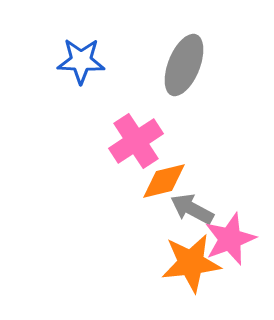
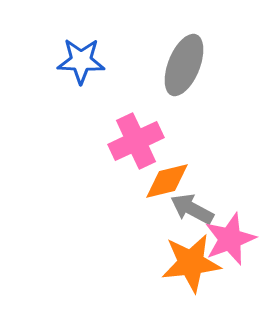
pink cross: rotated 8 degrees clockwise
orange diamond: moved 3 px right
